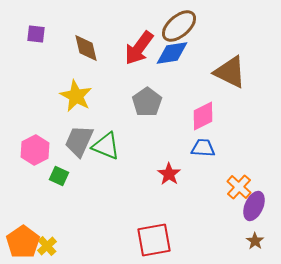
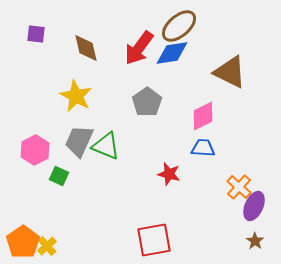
red star: rotated 20 degrees counterclockwise
